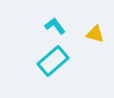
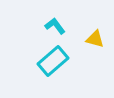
yellow triangle: moved 5 px down
